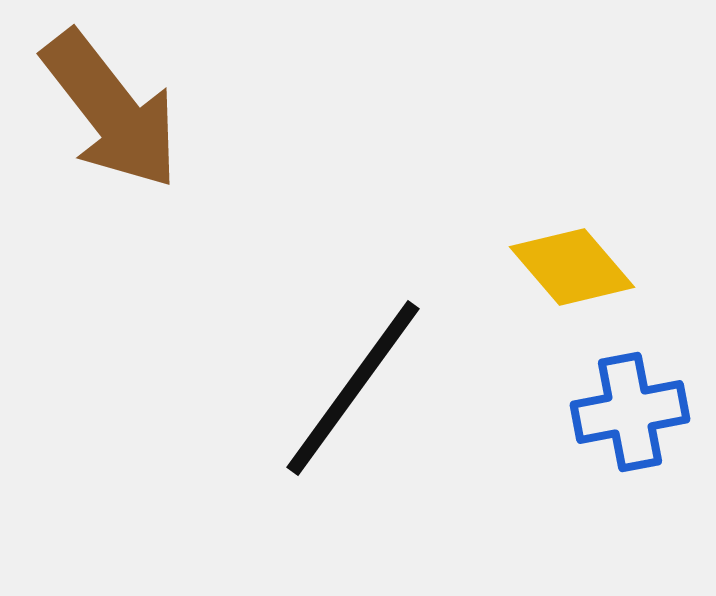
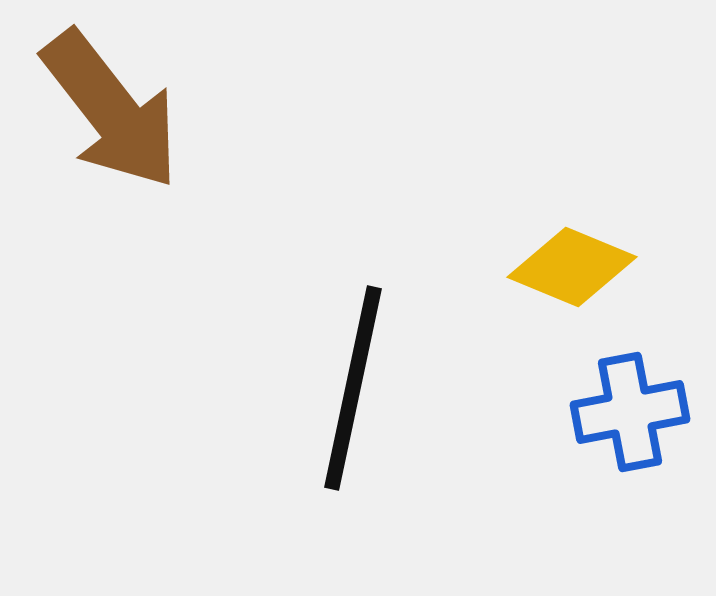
yellow diamond: rotated 27 degrees counterclockwise
black line: rotated 24 degrees counterclockwise
